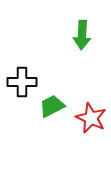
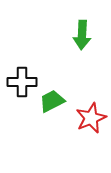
green trapezoid: moved 5 px up
red star: rotated 24 degrees clockwise
